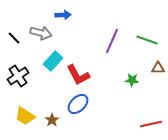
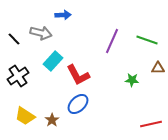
black line: moved 1 px down
